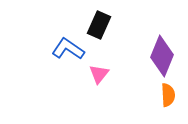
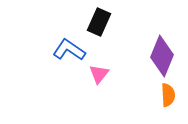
black rectangle: moved 3 px up
blue L-shape: moved 1 px right, 1 px down
